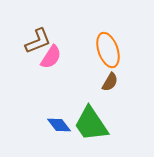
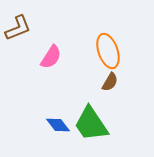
brown L-shape: moved 20 px left, 13 px up
orange ellipse: moved 1 px down
blue diamond: moved 1 px left
